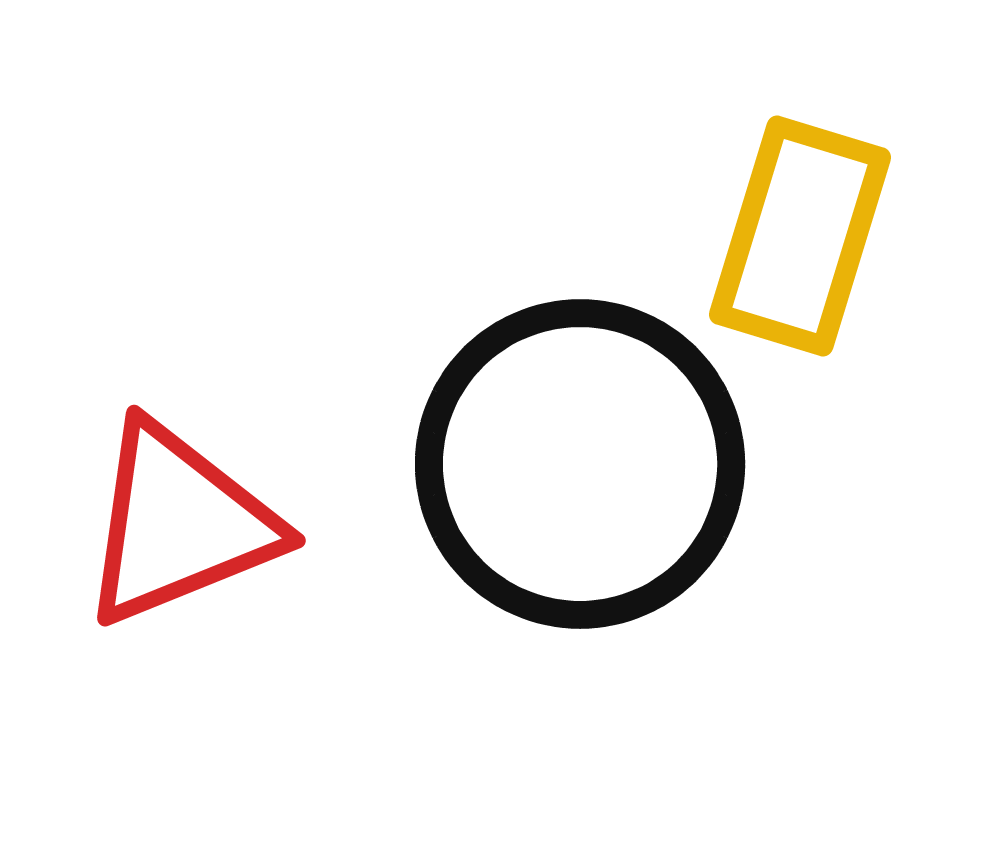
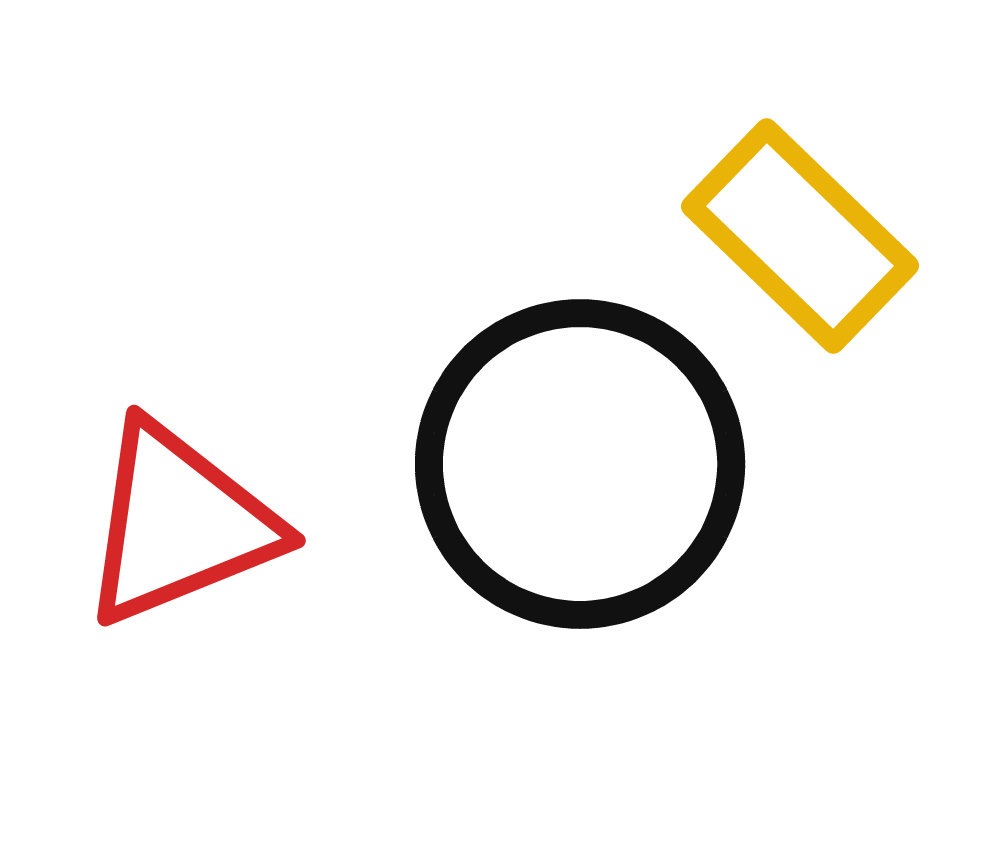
yellow rectangle: rotated 63 degrees counterclockwise
